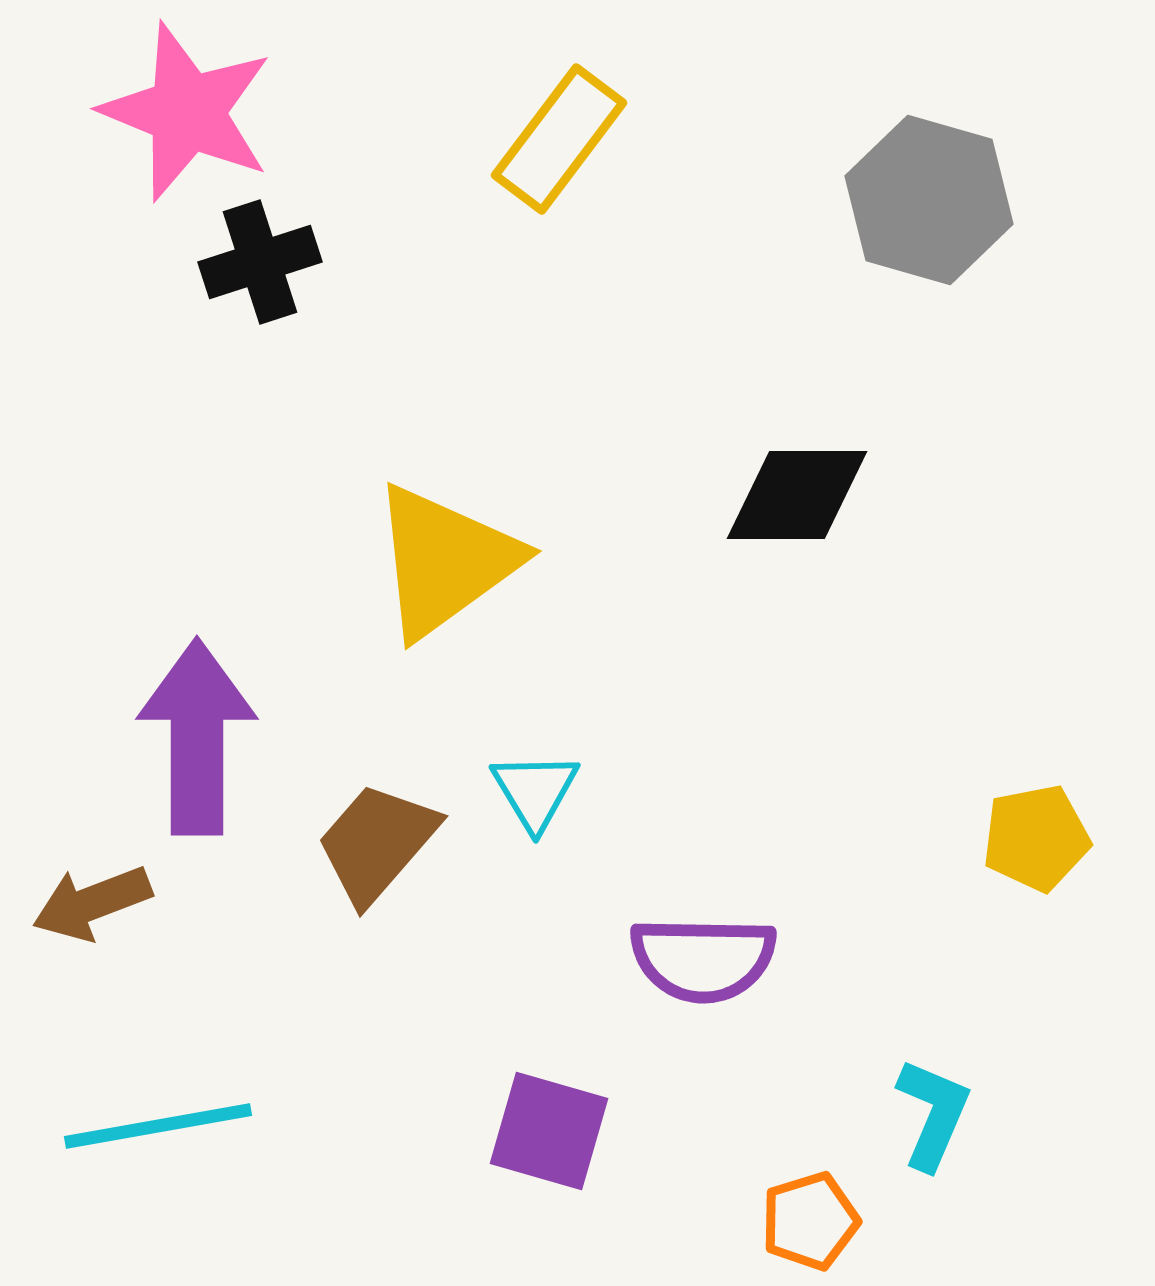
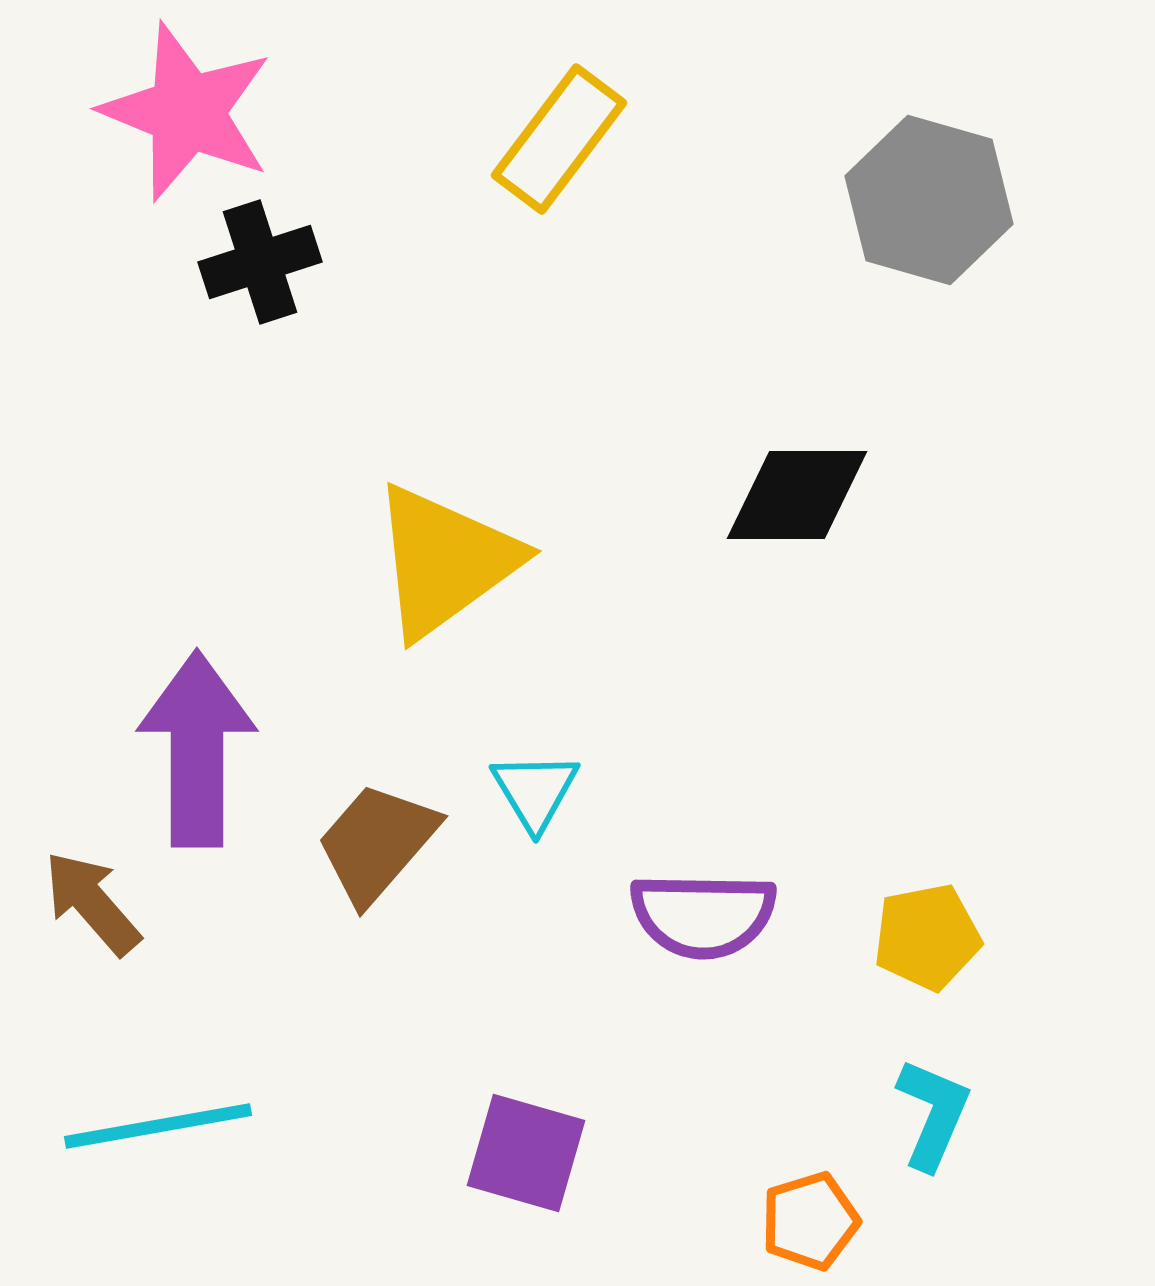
purple arrow: moved 12 px down
yellow pentagon: moved 109 px left, 99 px down
brown arrow: rotated 70 degrees clockwise
purple semicircle: moved 44 px up
purple square: moved 23 px left, 22 px down
